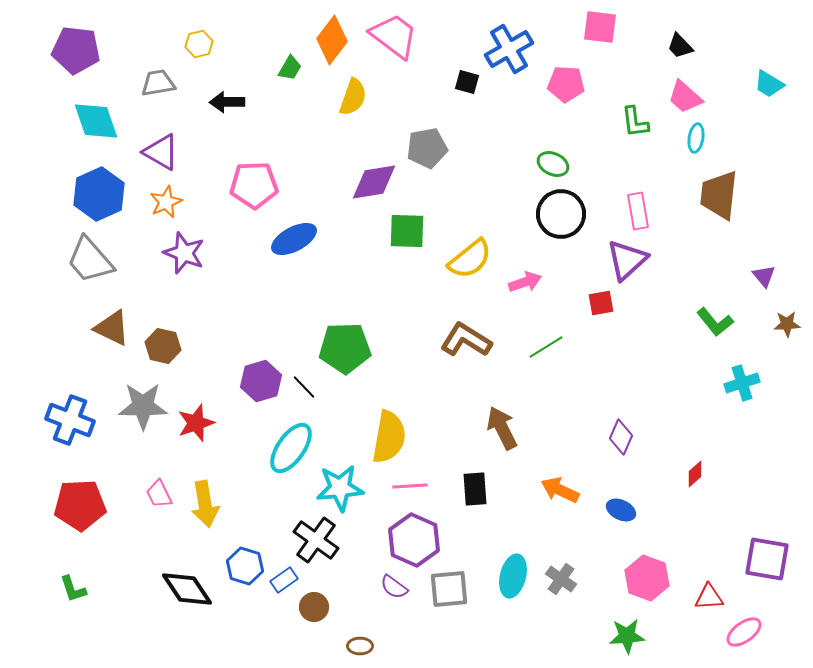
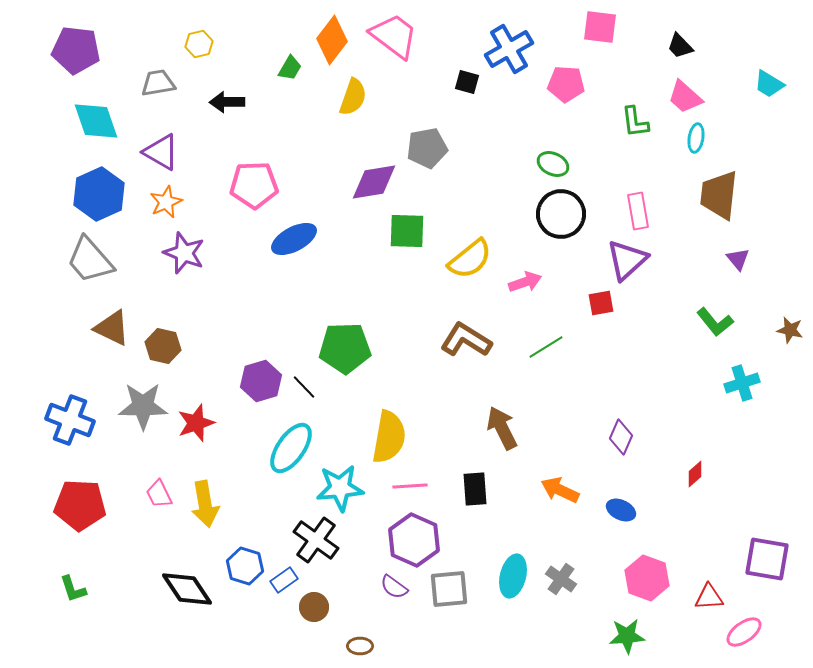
purple triangle at (764, 276): moved 26 px left, 17 px up
brown star at (787, 324): moved 3 px right, 6 px down; rotated 16 degrees clockwise
red pentagon at (80, 505): rotated 6 degrees clockwise
